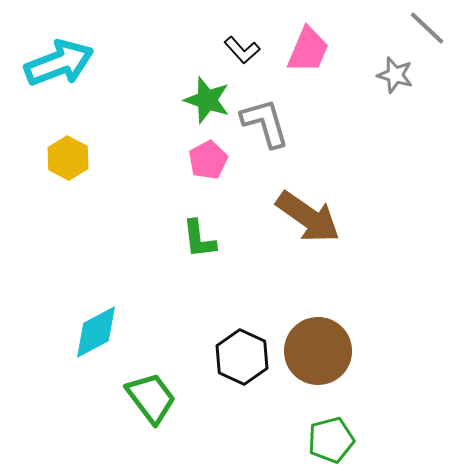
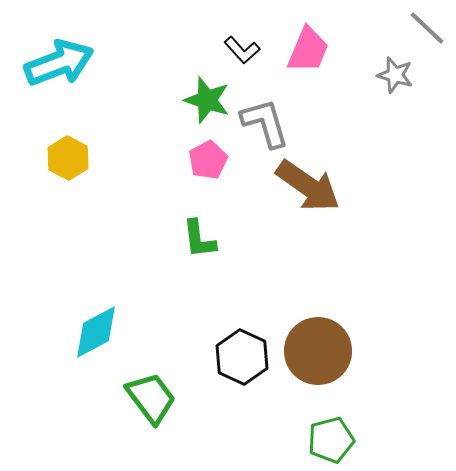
brown arrow: moved 31 px up
